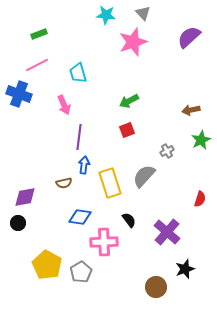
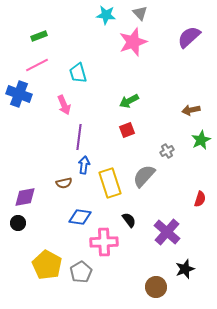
gray triangle: moved 3 px left
green rectangle: moved 2 px down
